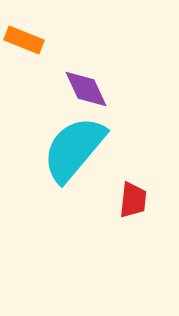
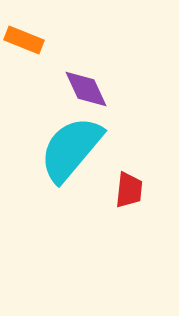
cyan semicircle: moved 3 px left
red trapezoid: moved 4 px left, 10 px up
